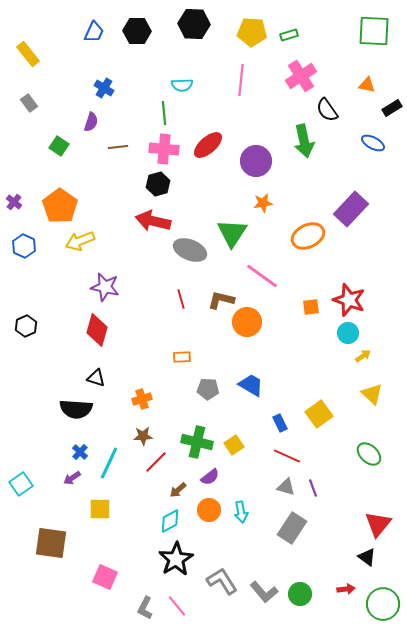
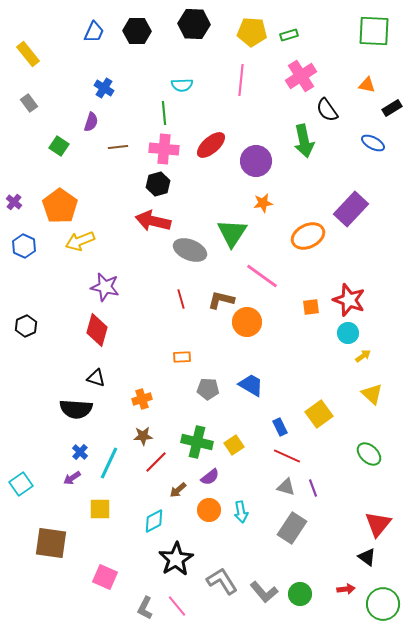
red ellipse at (208, 145): moved 3 px right
blue rectangle at (280, 423): moved 4 px down
cyan diamond at (170, 521): moved 16 px left
